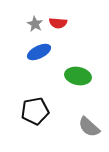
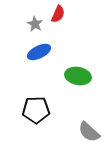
red semicircle: moved 9 px up; rotated 72 degrees counterclockwise
black pentagon: moved 1 px right, 1 px up; rotated 8 degrees clockwise
gray semicircle: moved 5 px down
